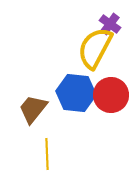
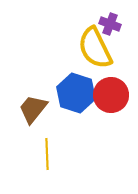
purple cross: rotated 15 degrees counterclockwise
yellow semicircle: rotated 54 degrees counterclockwise
blue hexagon: rotated 12 degrees clockwise
